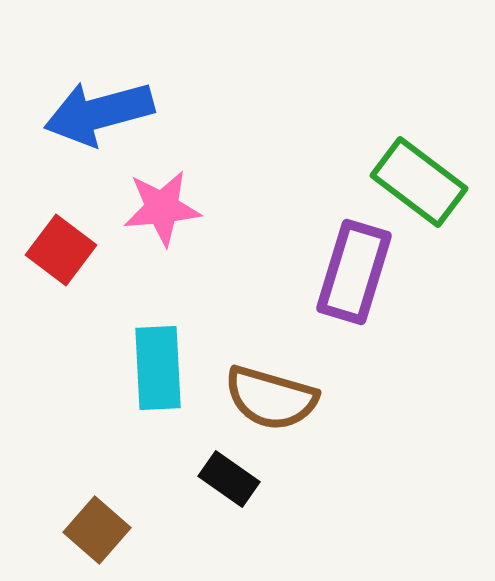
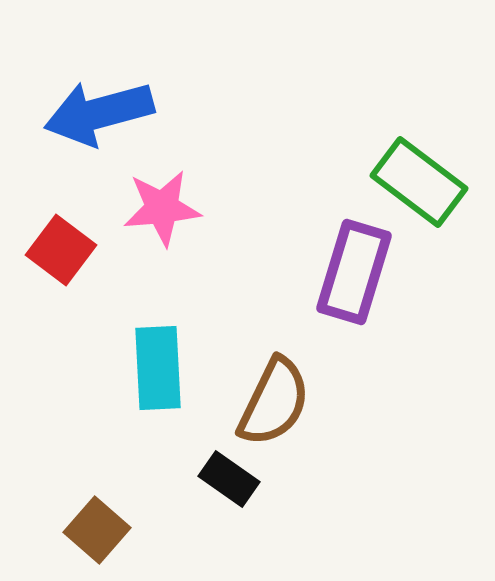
brown semicircle: moved 3 px right, 4 px down; rotated 80 degrees counterclockwise
